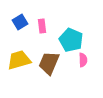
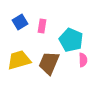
pink rectangle: rotated 16 degrees clockwise
